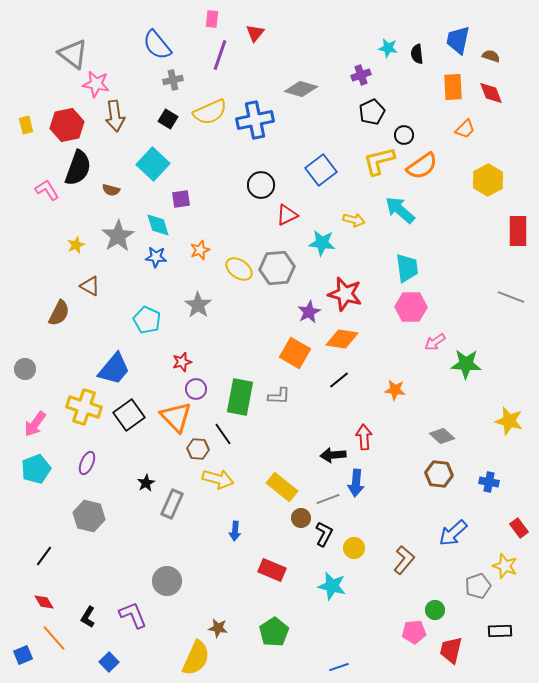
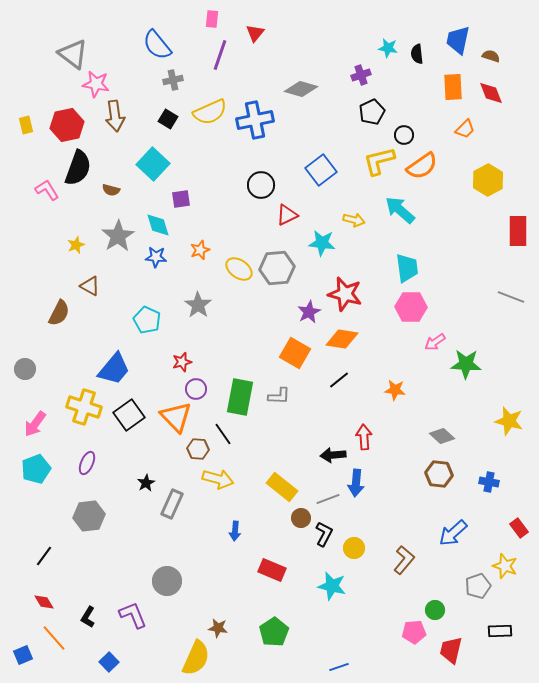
gray hexagon at (89, 516): rotated 20 degrees counterclockwise
